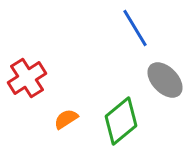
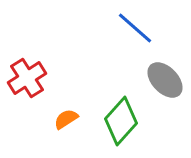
blue line: rotated 18 degrees counterclockwise
green diamond: rotated 9 degrees counterclockwise
